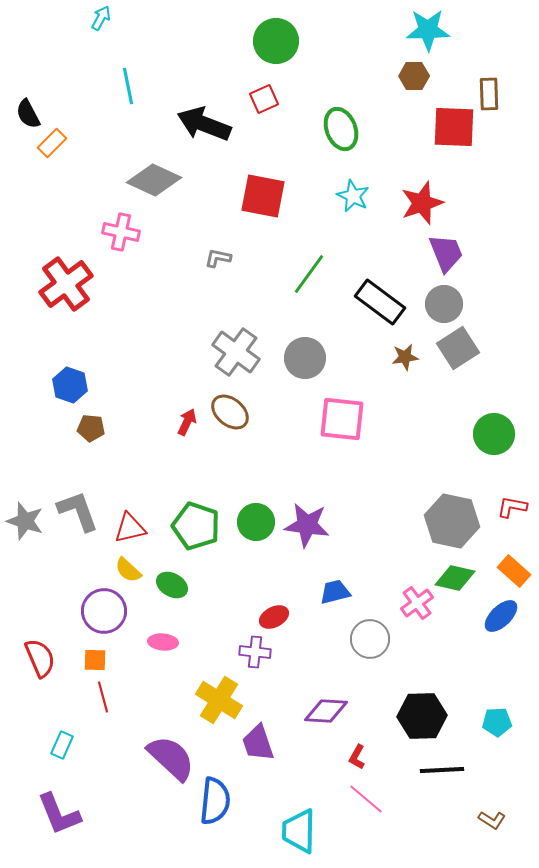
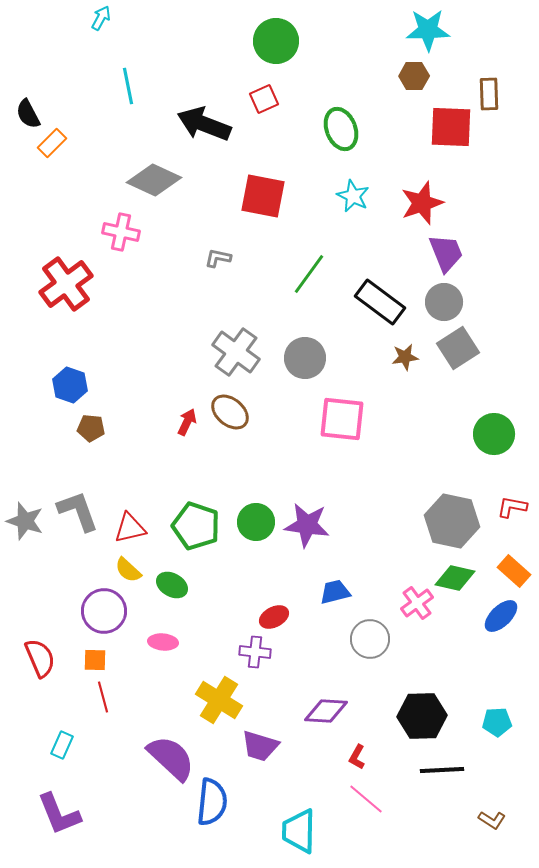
red square at (454, 127): moved 3 px left
gray circle at (444, 304): moved 2 px up
purple trapezoid at (258, 743): moved 2 px right, 3 px down; rotated 54 degrees counterclockwise
blue semicircle at (215, 801): moved 3 px left, 1 px down
